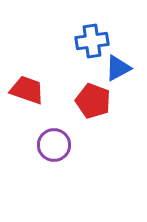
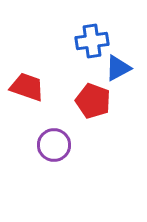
red trapezoid: moved 3 px up
